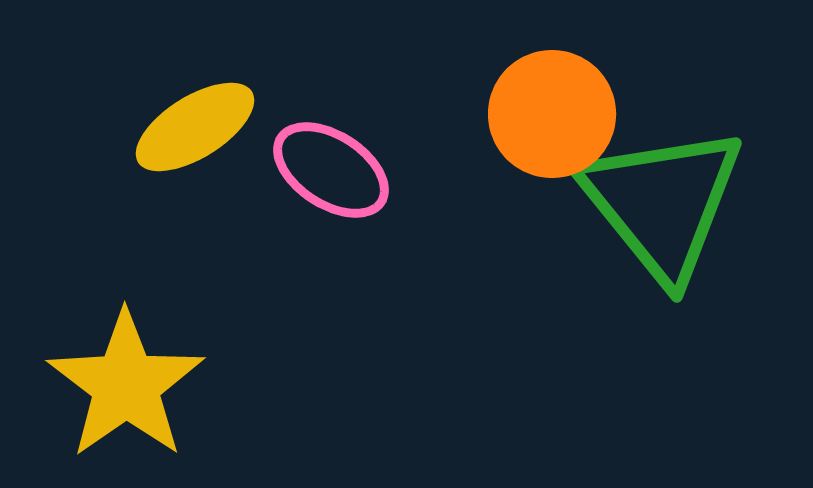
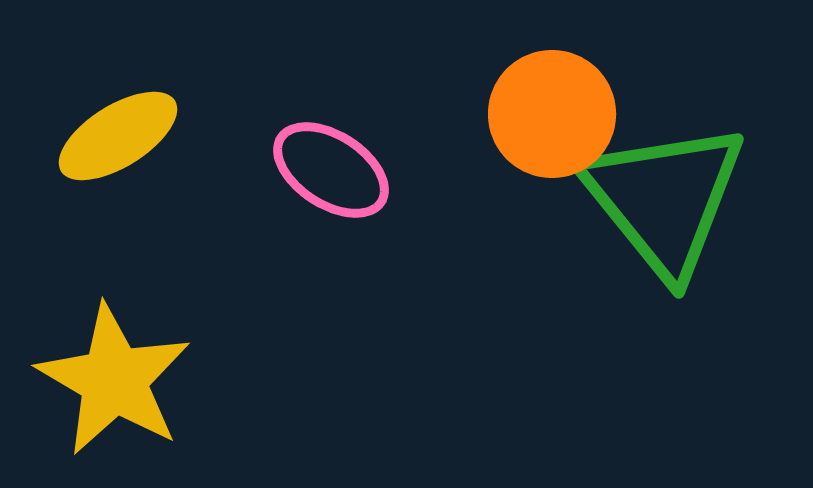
yellow ellipse: moved 77 px left, 9 px down
green triangle: moved 2 px right, 4 px up
yellow star: moved 12 px left, 5 px up; rotated 7 degrees counterclockwise
